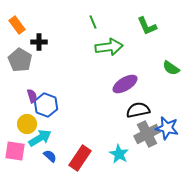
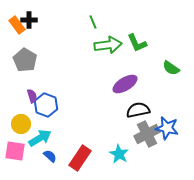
green L-shape: moved 10 px left, 17 px down
black cross: moved 10 px left, 22 px up
green arrow: moved 1 px left, 2 px up
gray pentagon: moved 5 px right
yellow circle: moved 6 px left
